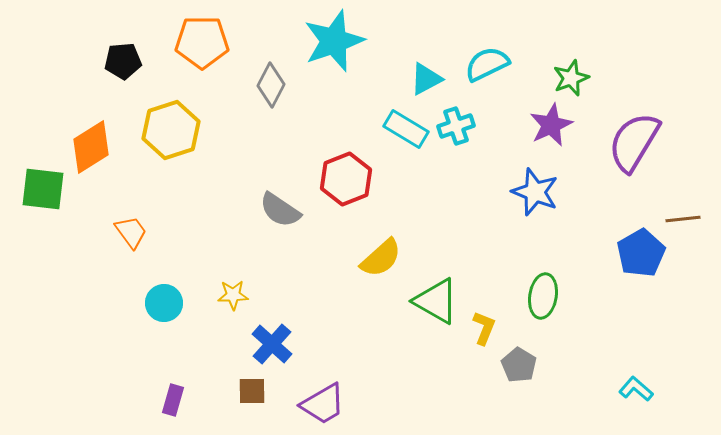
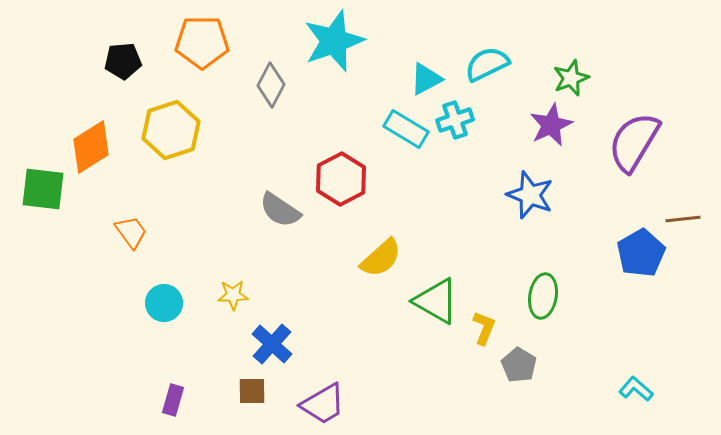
cyan cross: moved 1 px left, 6 px up
red hexagon: moved 5 px left; rotated 6 degrees counterclockwise
blue star: moved 5 px left, 3 px down
